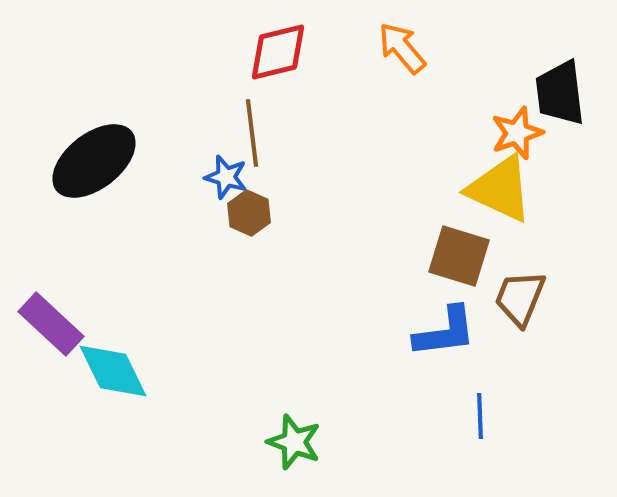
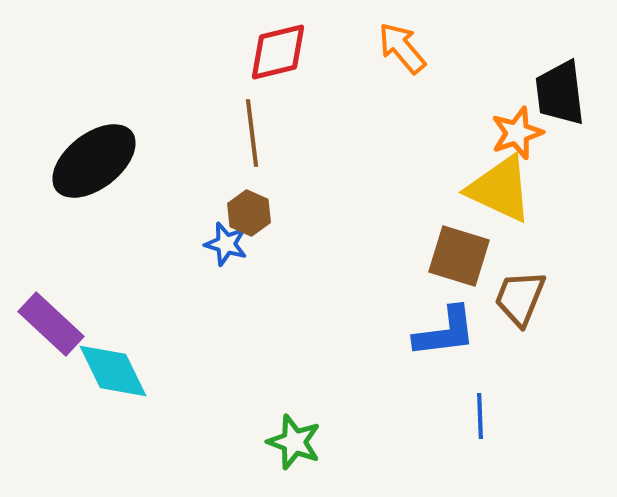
blue star: moved 67 px down
